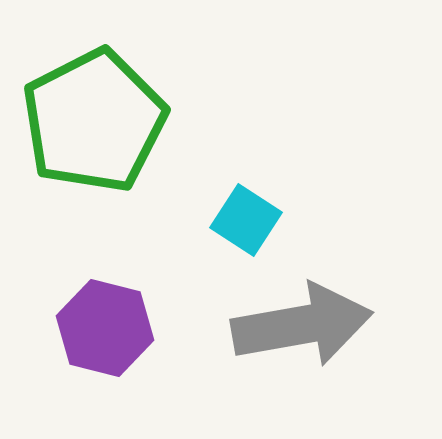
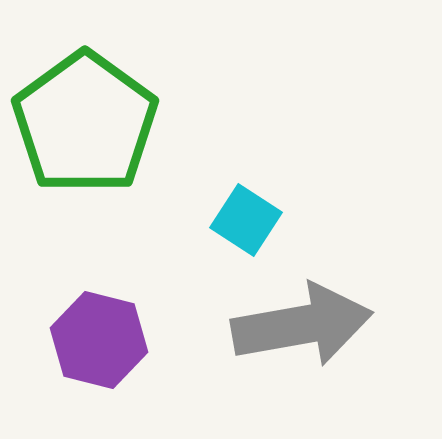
green pentagon: moved 9 px left, 2 px down; rotated 9 degrees counterclockwise
purple hexagon: moved 6 px left, 12 px down
